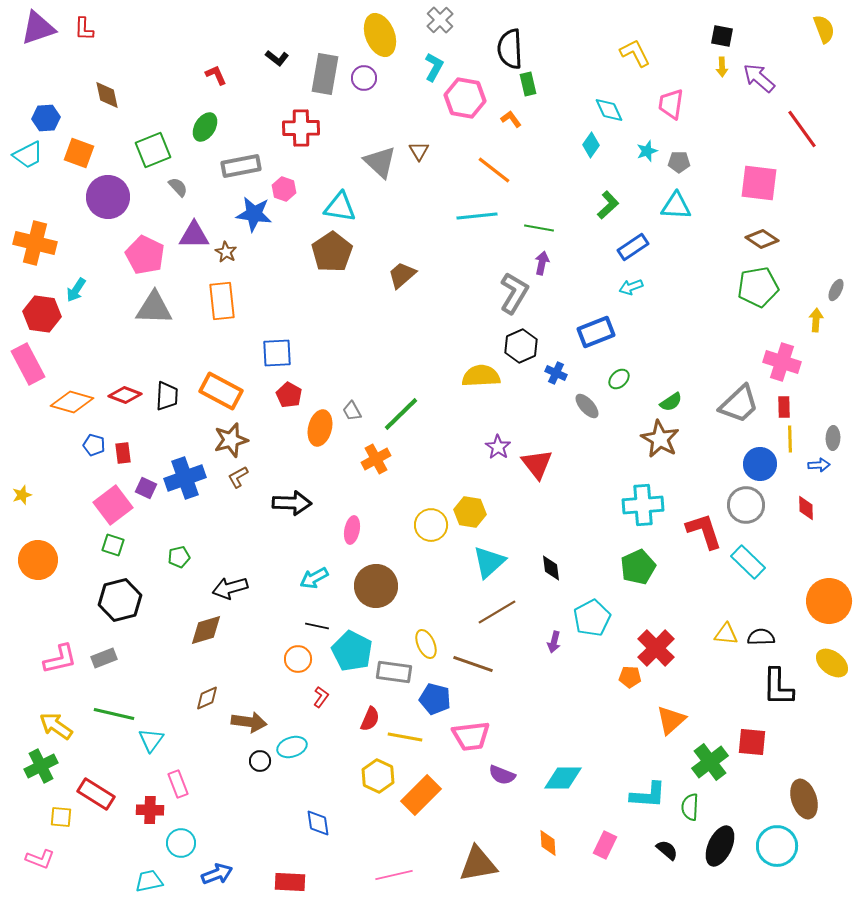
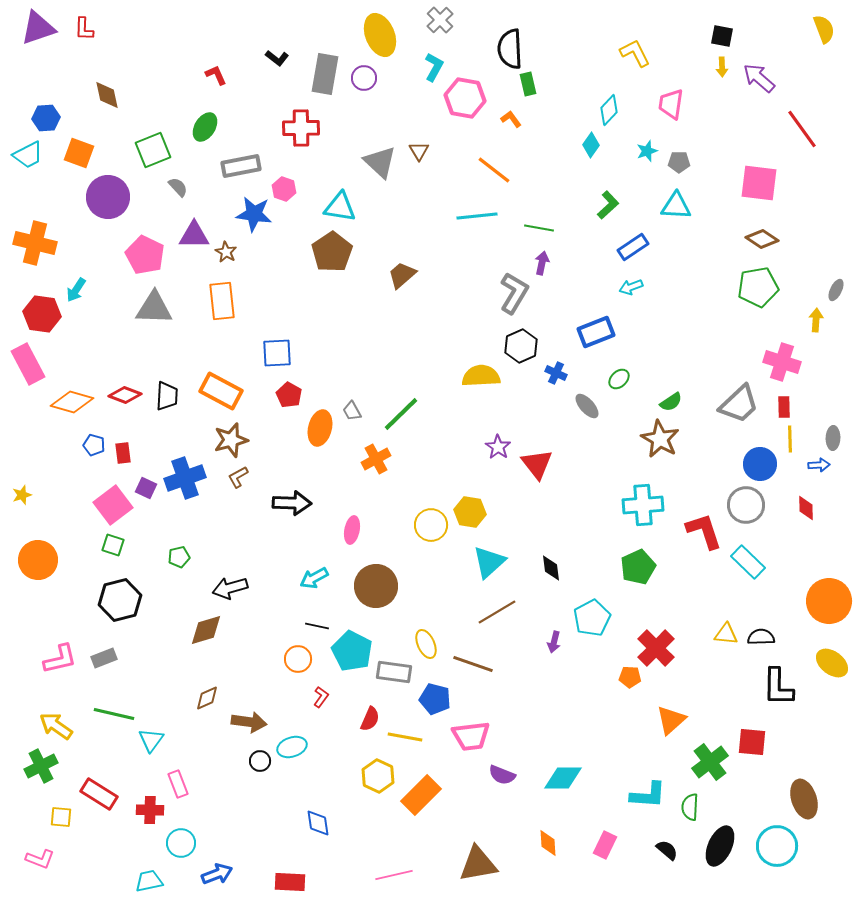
cyan diamond at (609, 110): rotated 68 degrees clockwise
red rectangle at (96, 794): moved 3 px right
